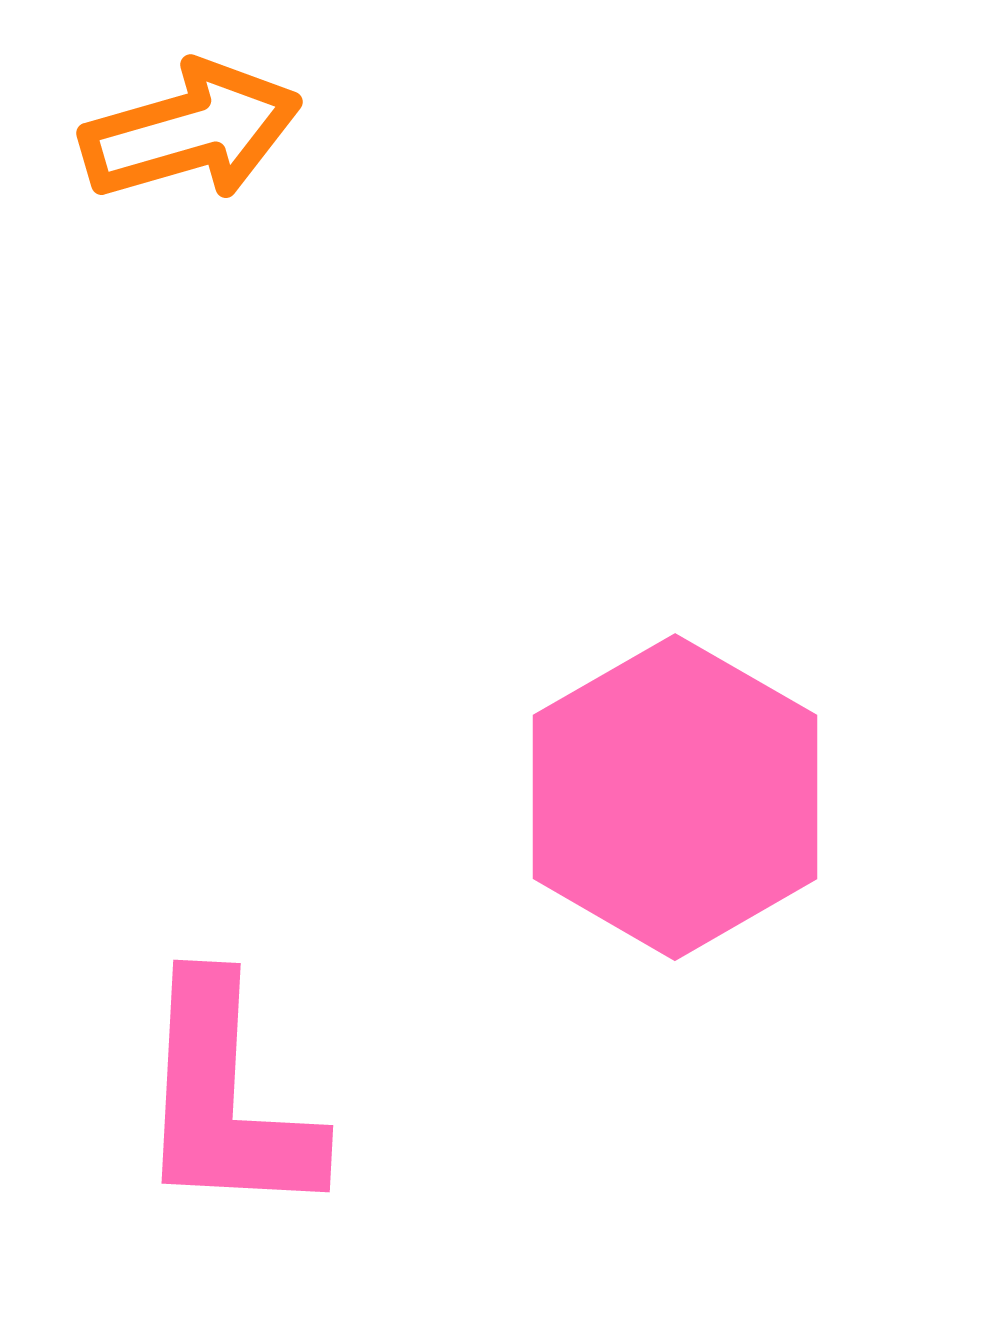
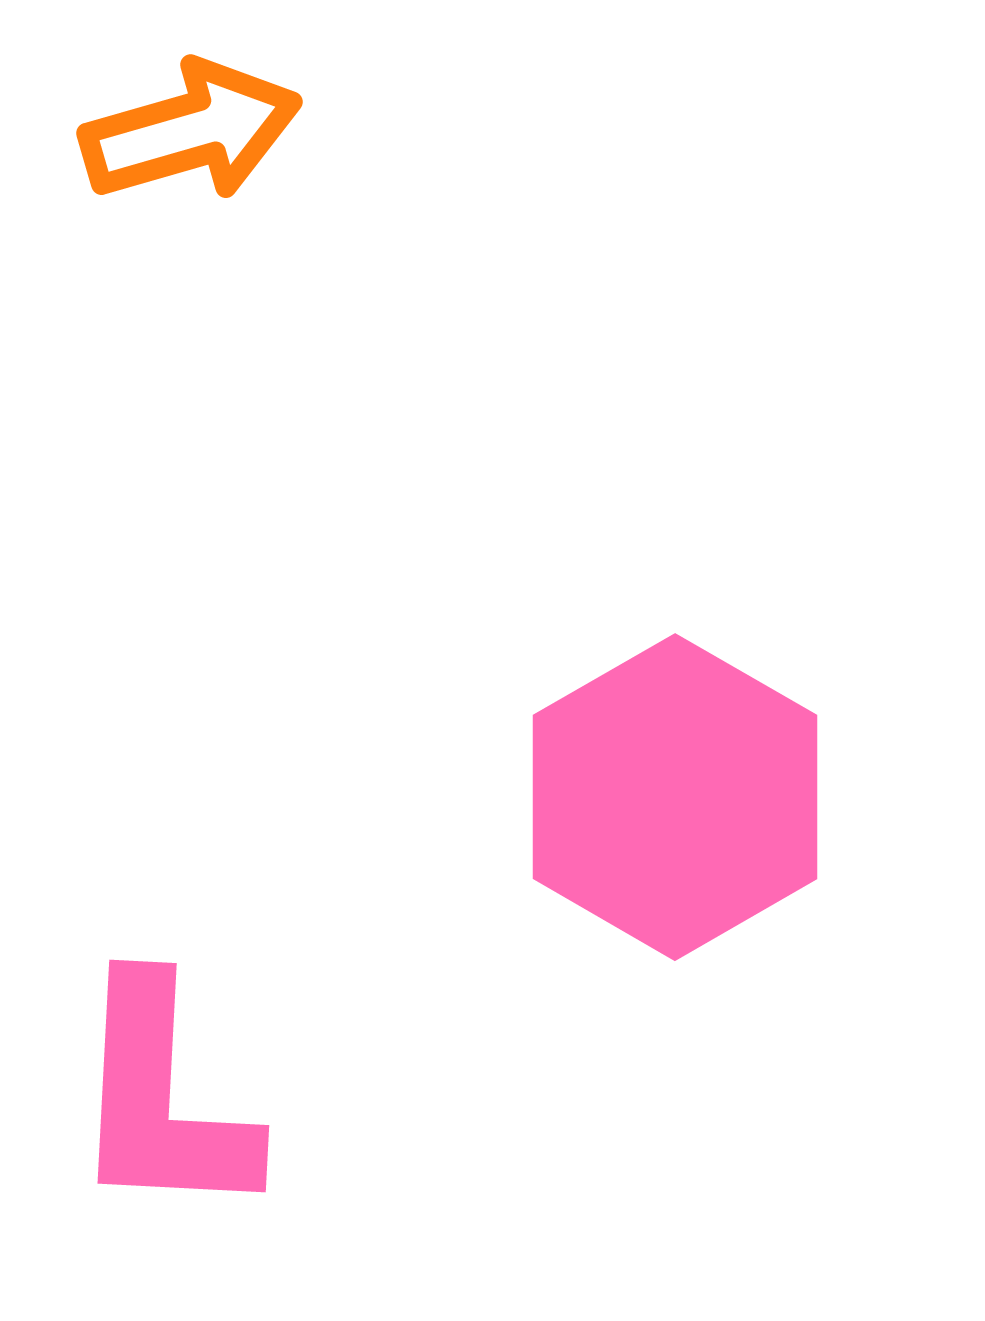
pink L-shape: moved 64 px left
